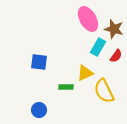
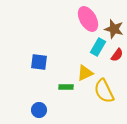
red semicircle: moved 1 px right, 1 px up
